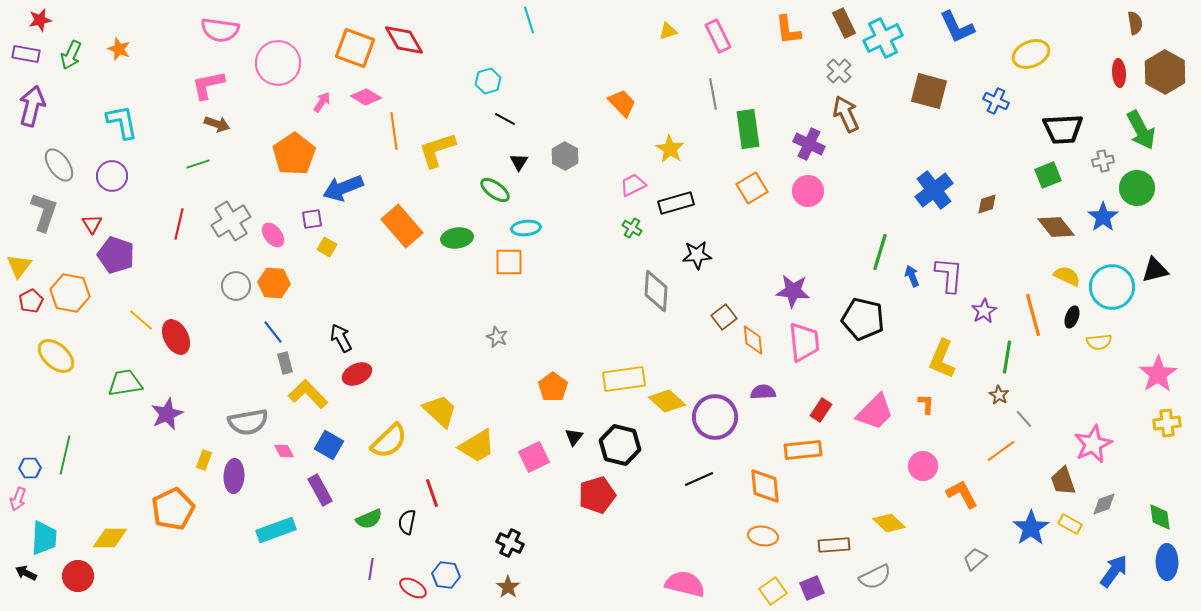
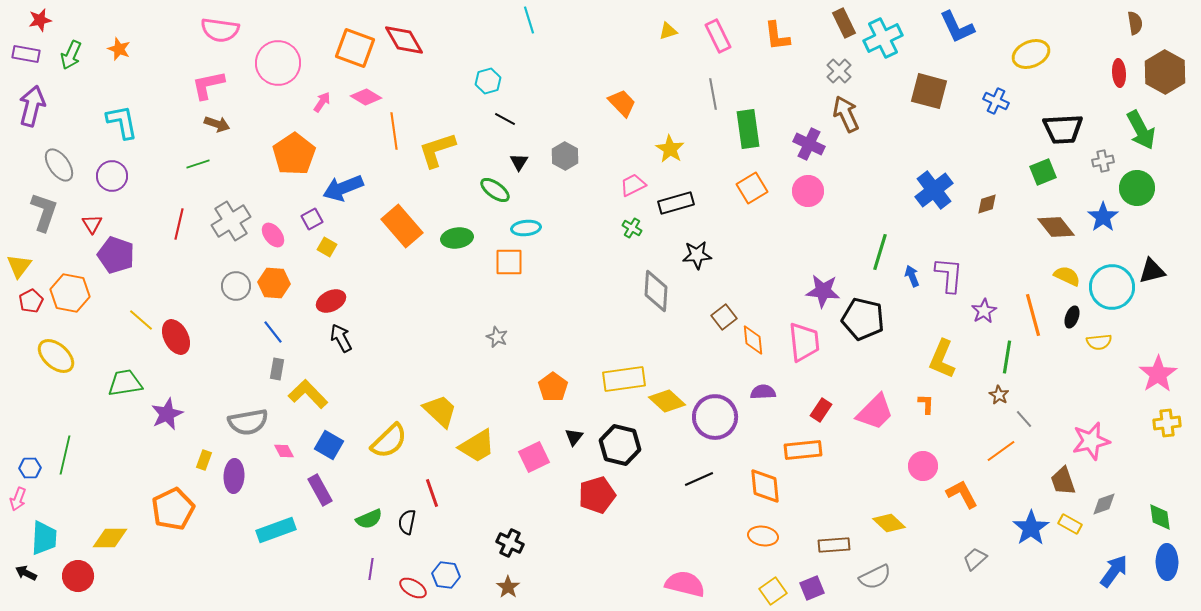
orange L-shape at (788, 30): moved 11 px left, 6 px down
green square at (1048, 175): moved 5 px left, 3 px up
purple square at (312, 219): rotated 20 degrees counterclockwise
black triangle at (1155, 270): moved 3 px left, 1 px down
purple star at (793, 291): moved 30 px right
gray rectangle at (285, 363): moved 8 px left, 6 px down; rotated 25 degrees clockwise
red ellipse at (357, 374): moved 26 px left, 73 px up
pink star at (1093, 444): moved 2 px left, 3 px up; rotated 12 degrees clockwise
